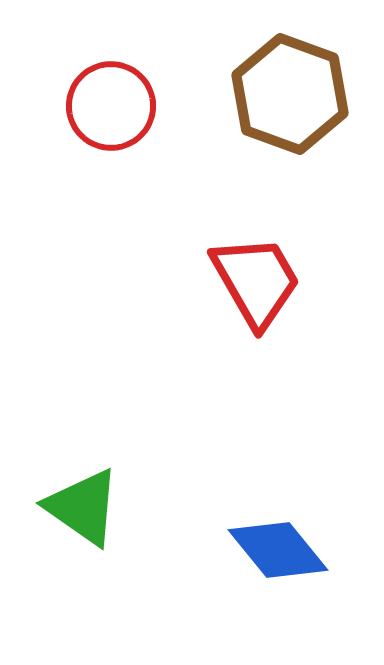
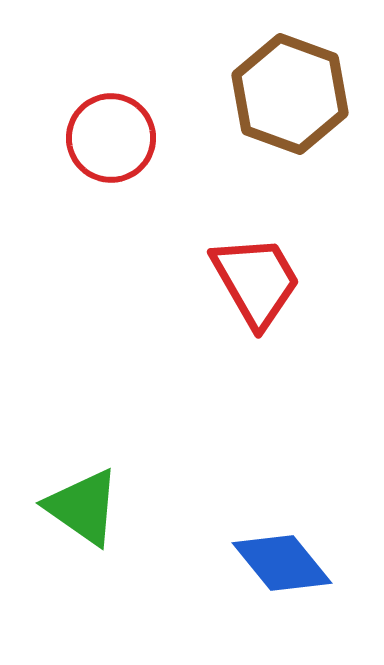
red circle: moved 32 px down
blue diamond: moved 4 px right, 13 px down
